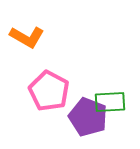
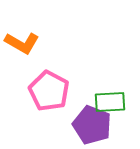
orange L-shape: moved 5 px left, 6 px down
purple pentagon: moved 4 px right, 8 px down
